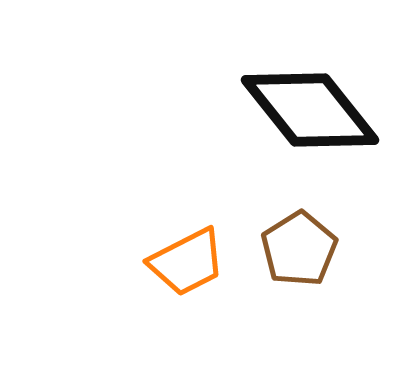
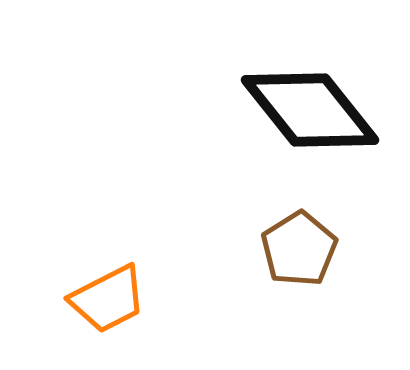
orange trapezoid: moved 79 px left, 37 px down
